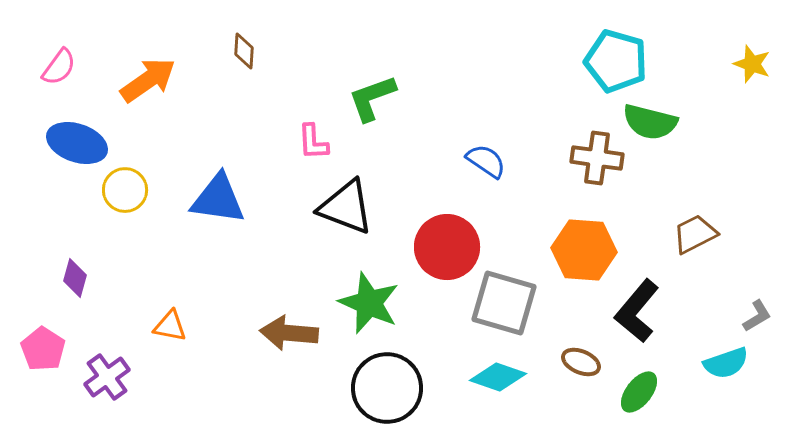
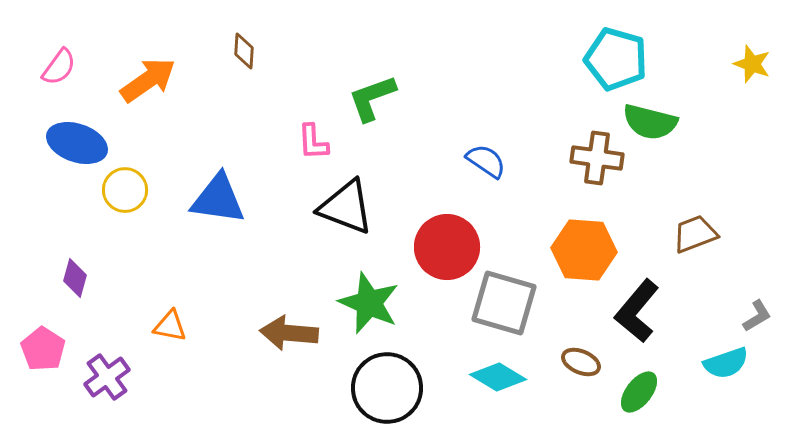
cyan pentagon: moved 2 px up
brown trapezoid: rotated 6 degrees clockwise
cyan diamond: rotated 12 degrees clockwise
